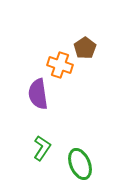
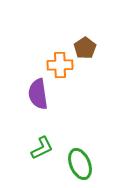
orange cross: rotated 20 degrees counterclockwise
green L-shape: rotated 30 degrees clockwise
